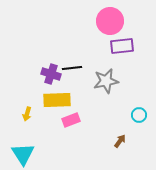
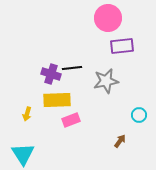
pink circle: moved 2 px left, 3 px up
